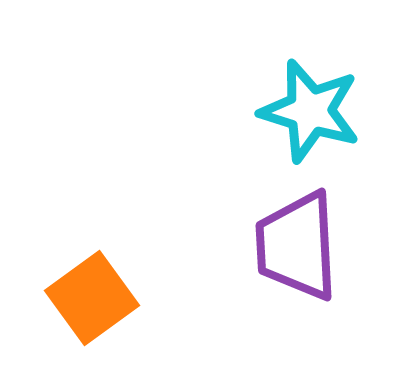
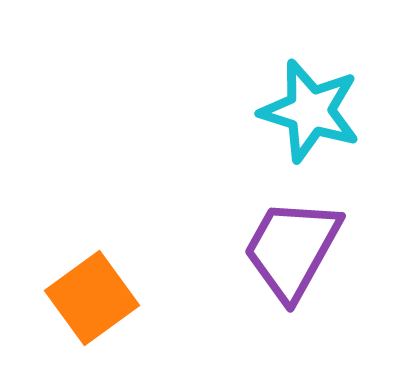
purple trapezoid: moved 5 px left, 3 px down; rotated 32 degrees clockwise
